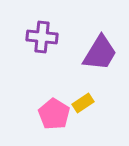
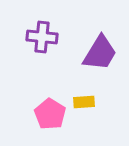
yellow rectangle: moved 1 px right, 1 px up; rotated 30 degrees clockwise
pink pentagon: moved 4 px left
